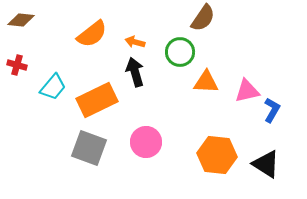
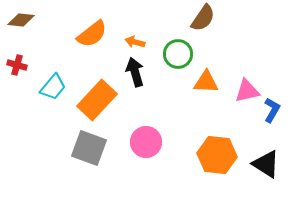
green circle: moved 2 px left, 2 px down
orange rectangle: rotated 21 degrees counterclockwise
